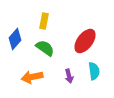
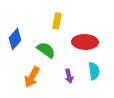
yellow rectangle: moved 13 px right
red ellipse: moved 1 px down; rotated 55 degrees clockwise
green semicircle: moved 1 px right, 2 px down
orange arrow: rotated 50 degrees counterclockwise
